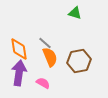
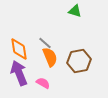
green triangle: moved 2 px up
purple arrow: rotated 30 degrees counterclockwise
